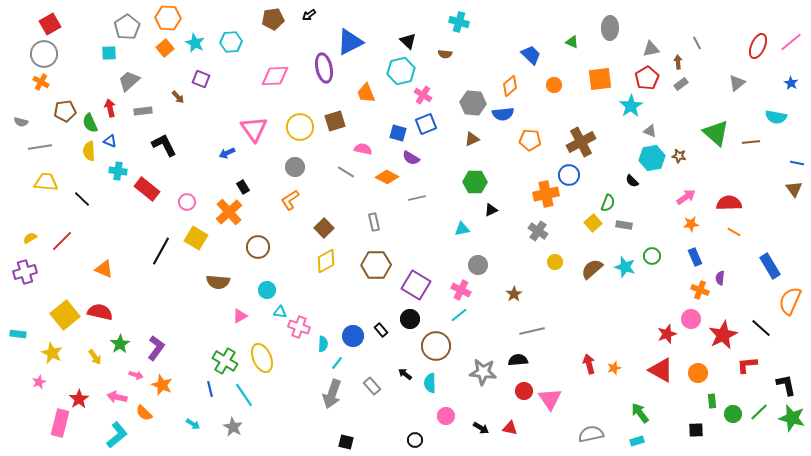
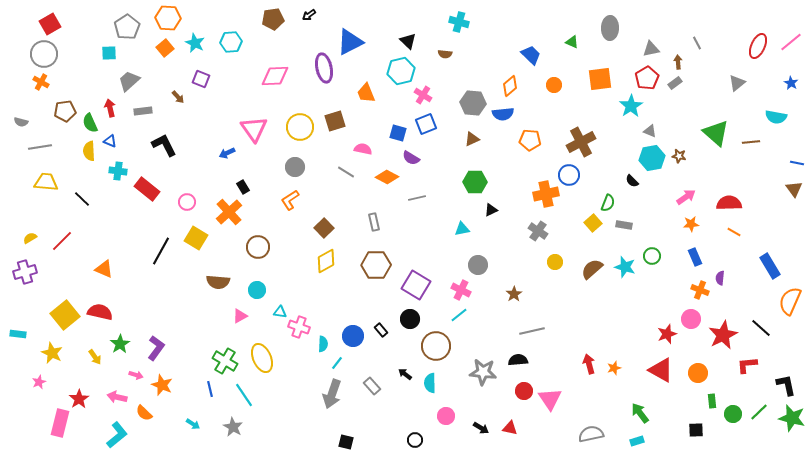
gray rectangle at (681, 84): moved 6 px left, 1 px up
cyan circle at (267, 290): moved 10 px left
